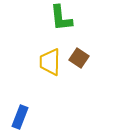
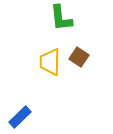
brown square: moved 1 px up
blue rectangle: rotated 25 degrees clockwise
